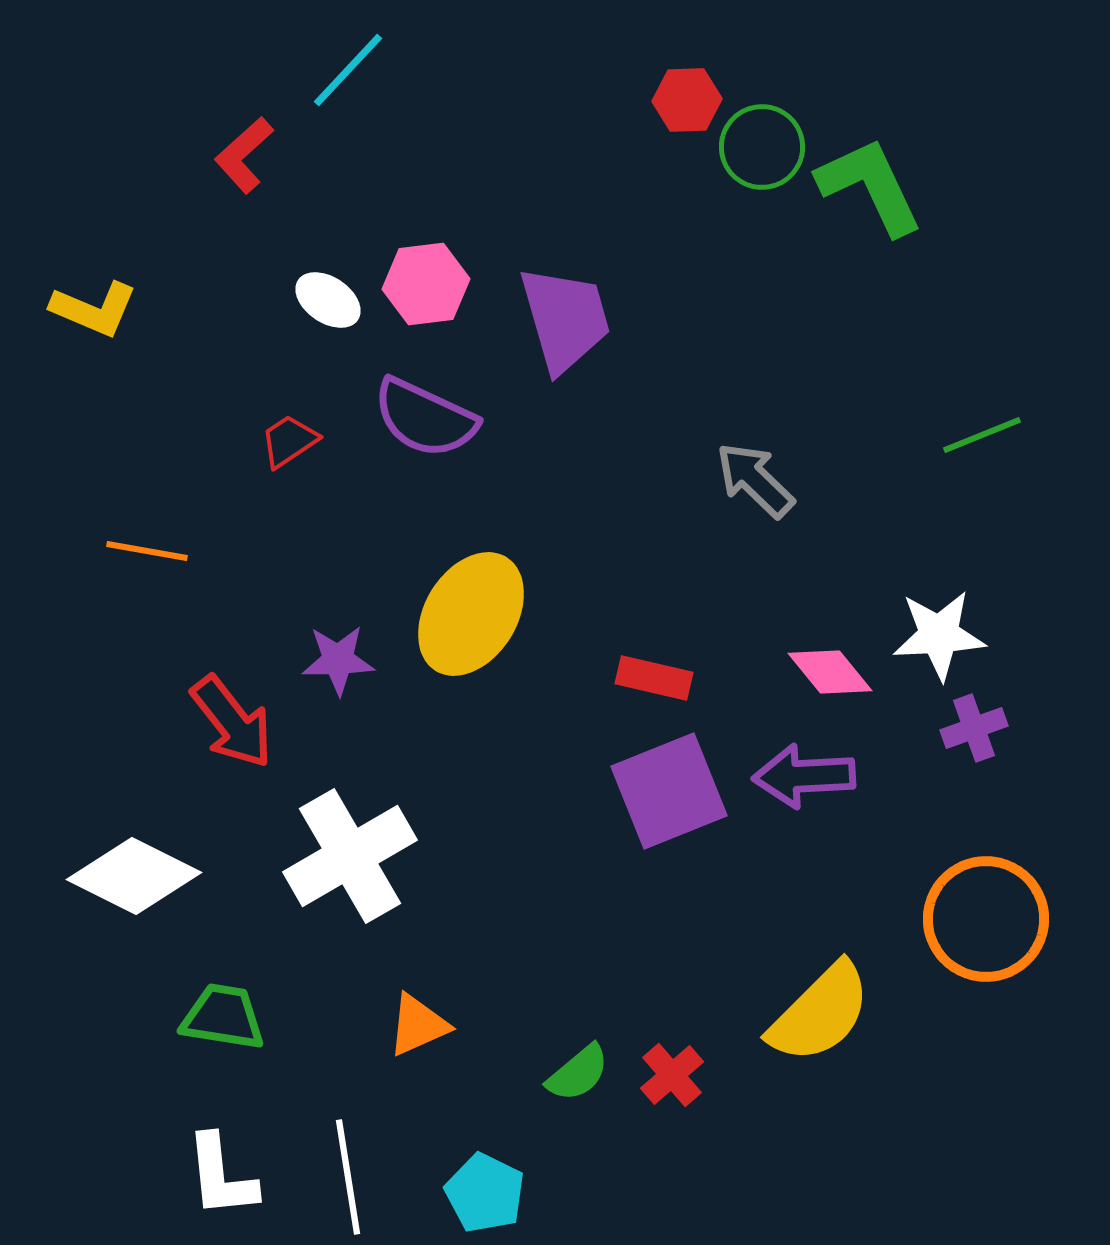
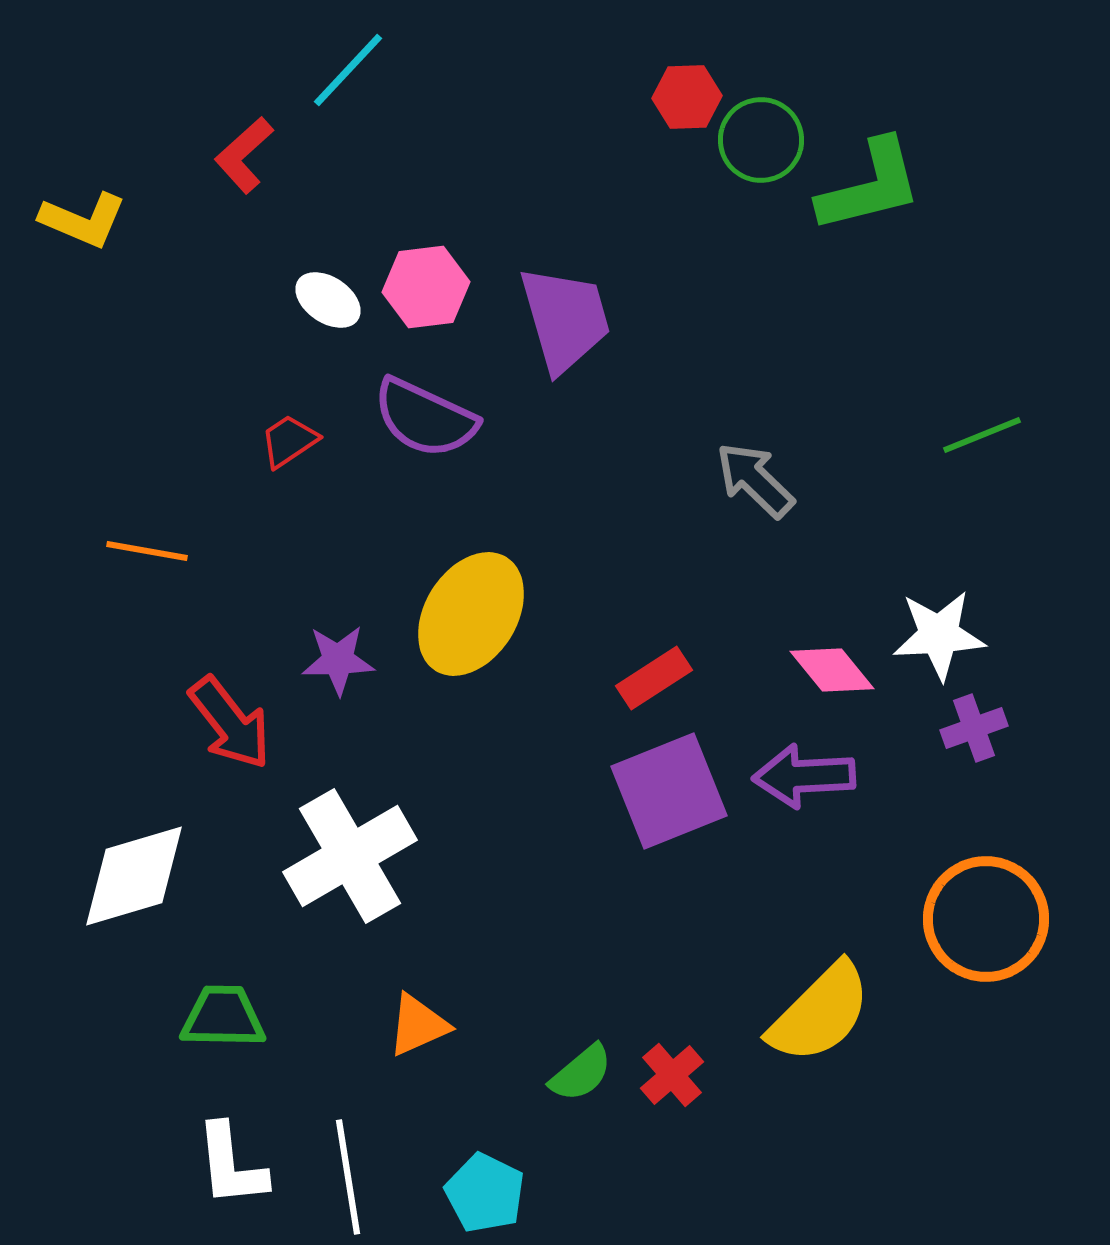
red hexagon: moved 3 px up
green circle: moved 1 px left, 7 px up
green L-shape: rotated 101 degrees clockwise
pink hexagon: moved 3 px down
yellow L-shape: moved 11 px left, 89 px up
pink diamond: moved 2 px right, 2 px up
red rectangle: rotated 46 degrees counterclockwise
red arrow: moved 2 px left, 1 px down
white diamond: rotated 43 degrees counterclockwise
green trapezoid: rotated 8 degrees counterclockwise
green semicircle: moved 3 px right
white L-shape: moved 10 px right, 11 px up
